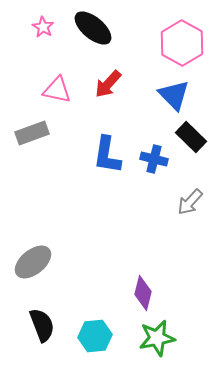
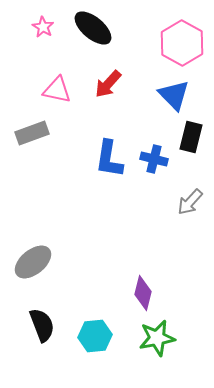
black rectangle: rotated 60 degrees clockwise
blue L-shape: moved 2 px right, 4 px down
